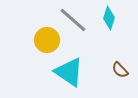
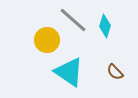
cyan diamond: moved 4 px left, 8 px down
brown semicircle: moved 5 px left, 2 px down
